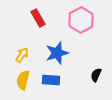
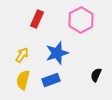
red rectangle: moved 1 px left, 1 px down; rotated 54 degrees clockwise
blue rectangle: rotated 24 degrees counterclockwise
